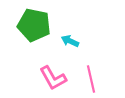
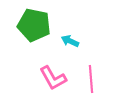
pink line: rotated 8 degrees clockwise
